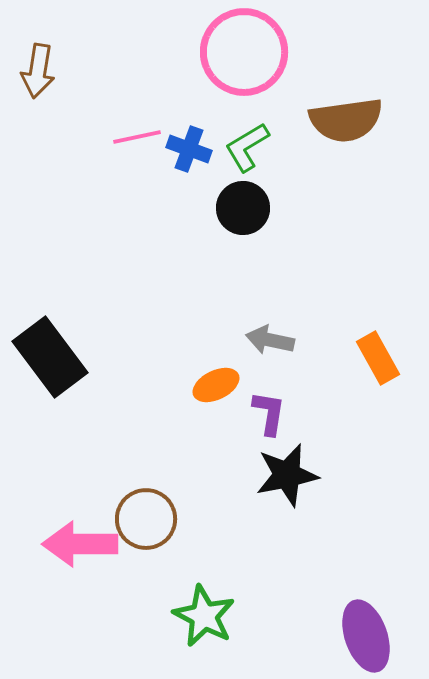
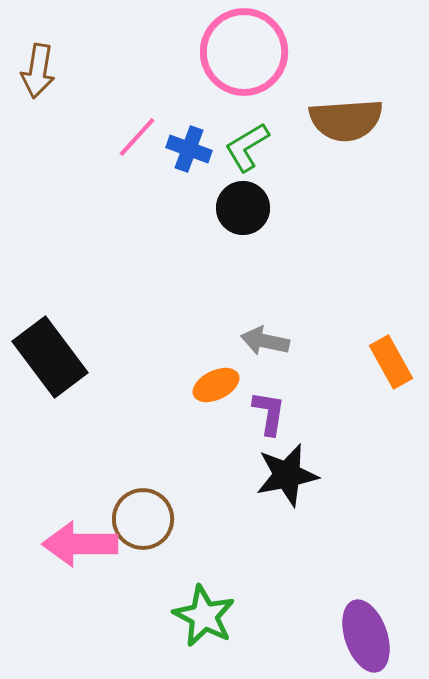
brown semicircle: rotated 4 degrees clockwise
pink line: rotated 36 degrees counterclockwise
gray arrow: moved 5 px left, 1 px down
orange rectangle: moved 13 px right, 4 px down
brown circle: moved 3 px left
